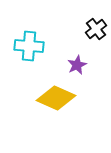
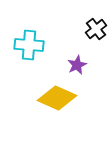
cyan cross: moved 1 px up
yellow diamond: moved 1 px right
